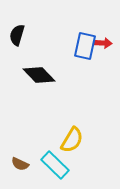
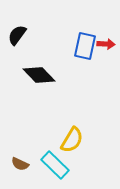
black semicircle: rotated 20 degrees clockwise
red arrow: moved 3 px right, 1 px down
